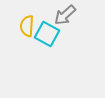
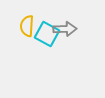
gray arrow: moved 14 px down; rotated 140 degrees counterclockwise
